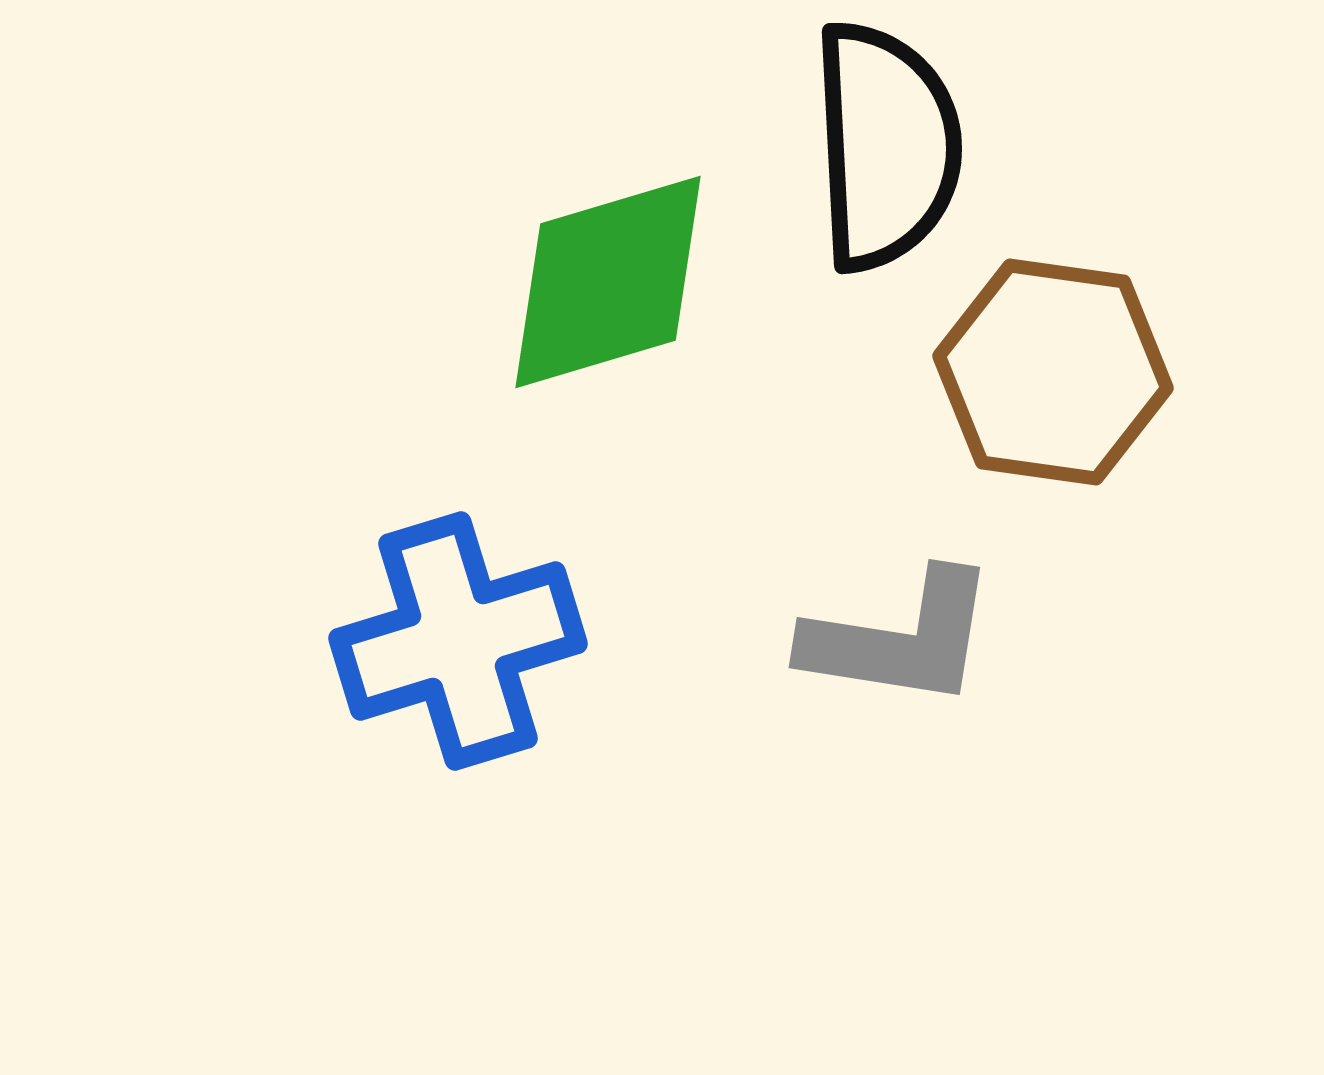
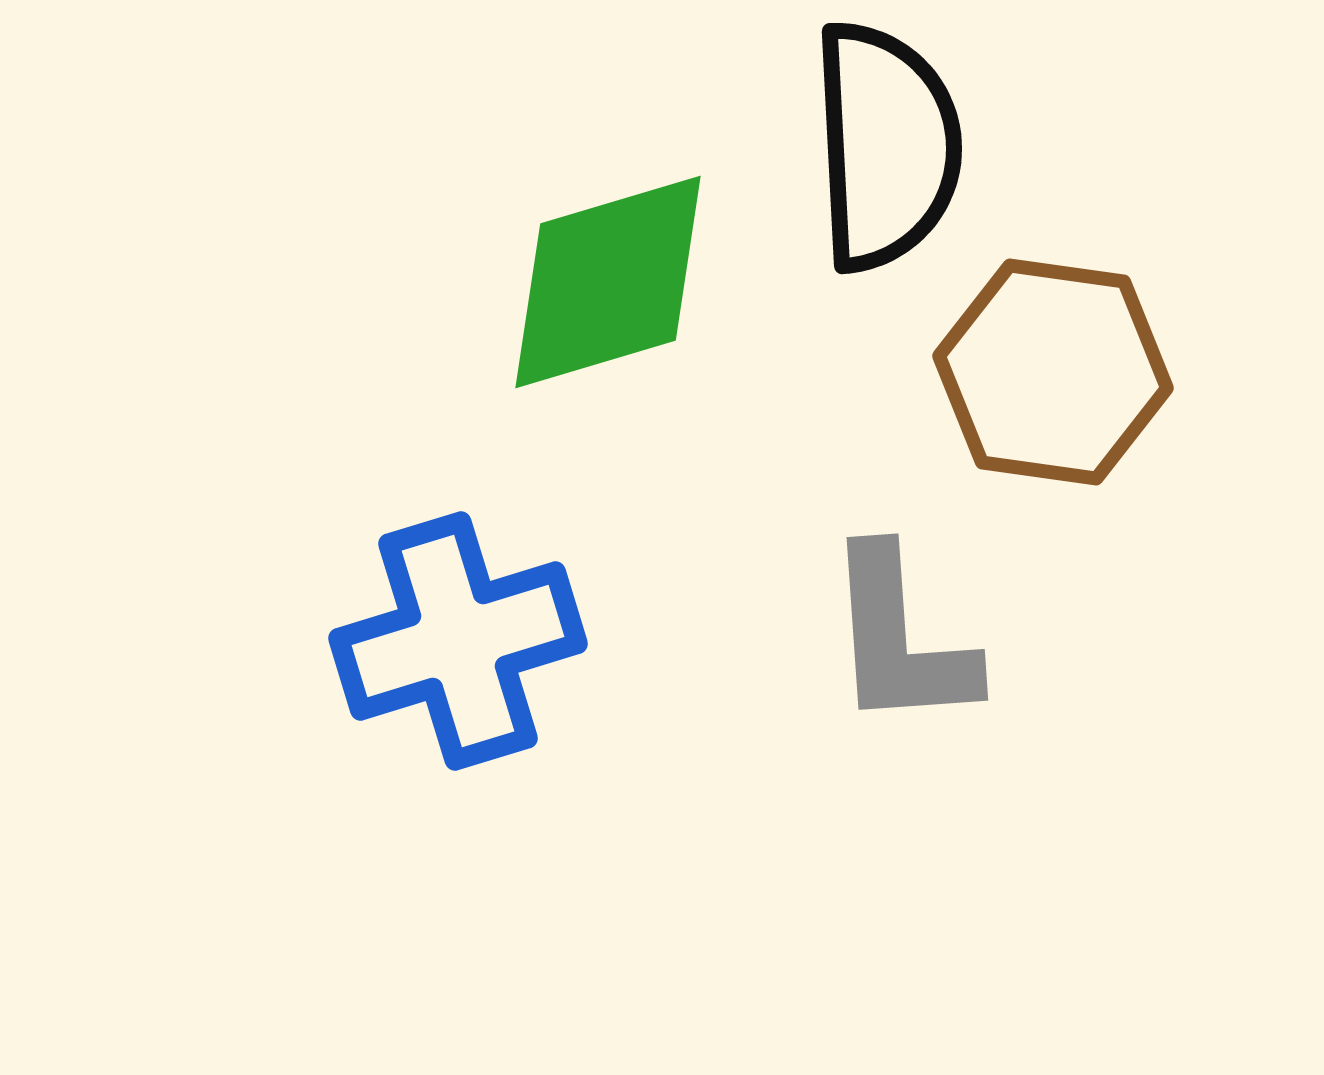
gray L-shape: rotated 77 degrees clockwise
